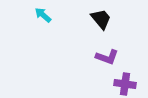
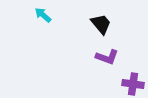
black trapezoid: moved 5 px down
purple cross: moved 8 px right
